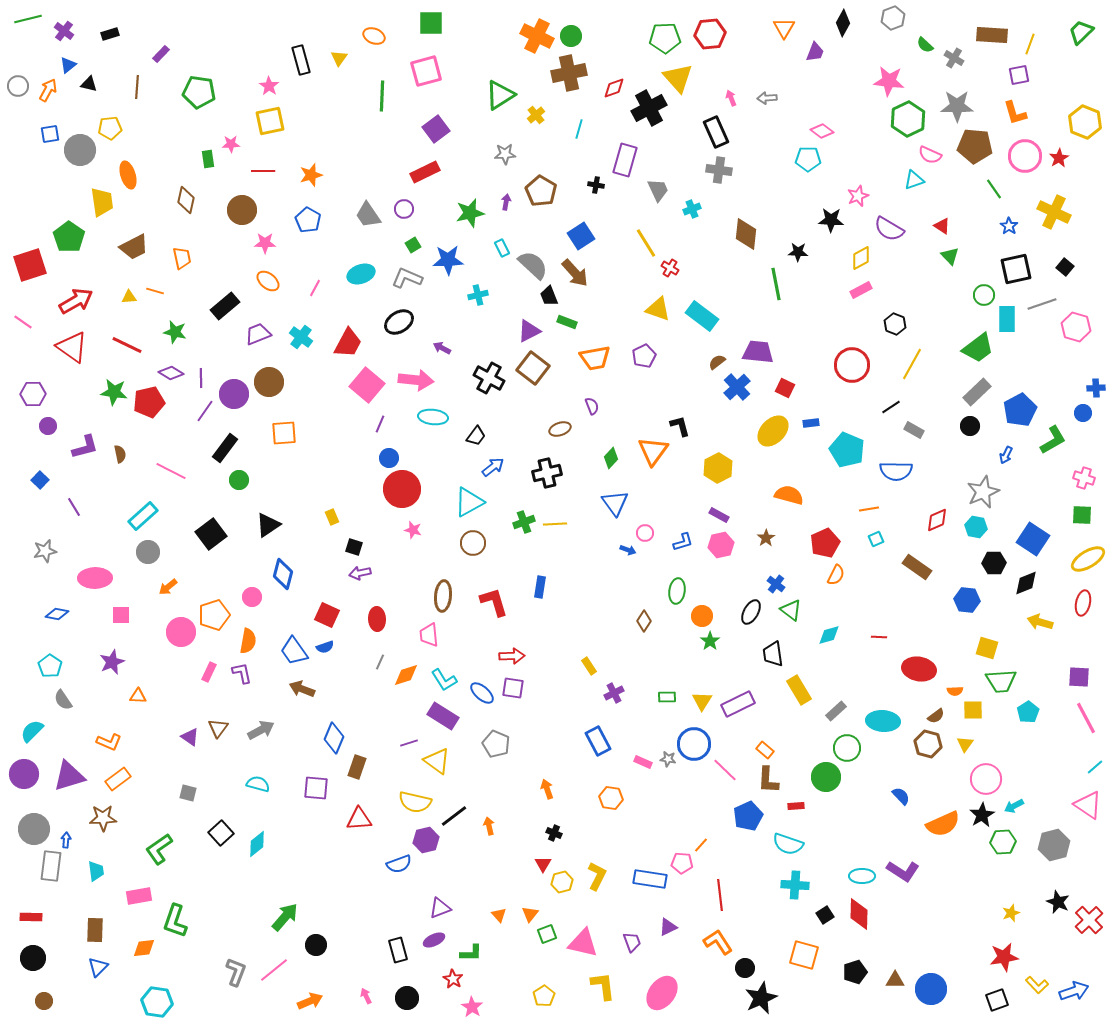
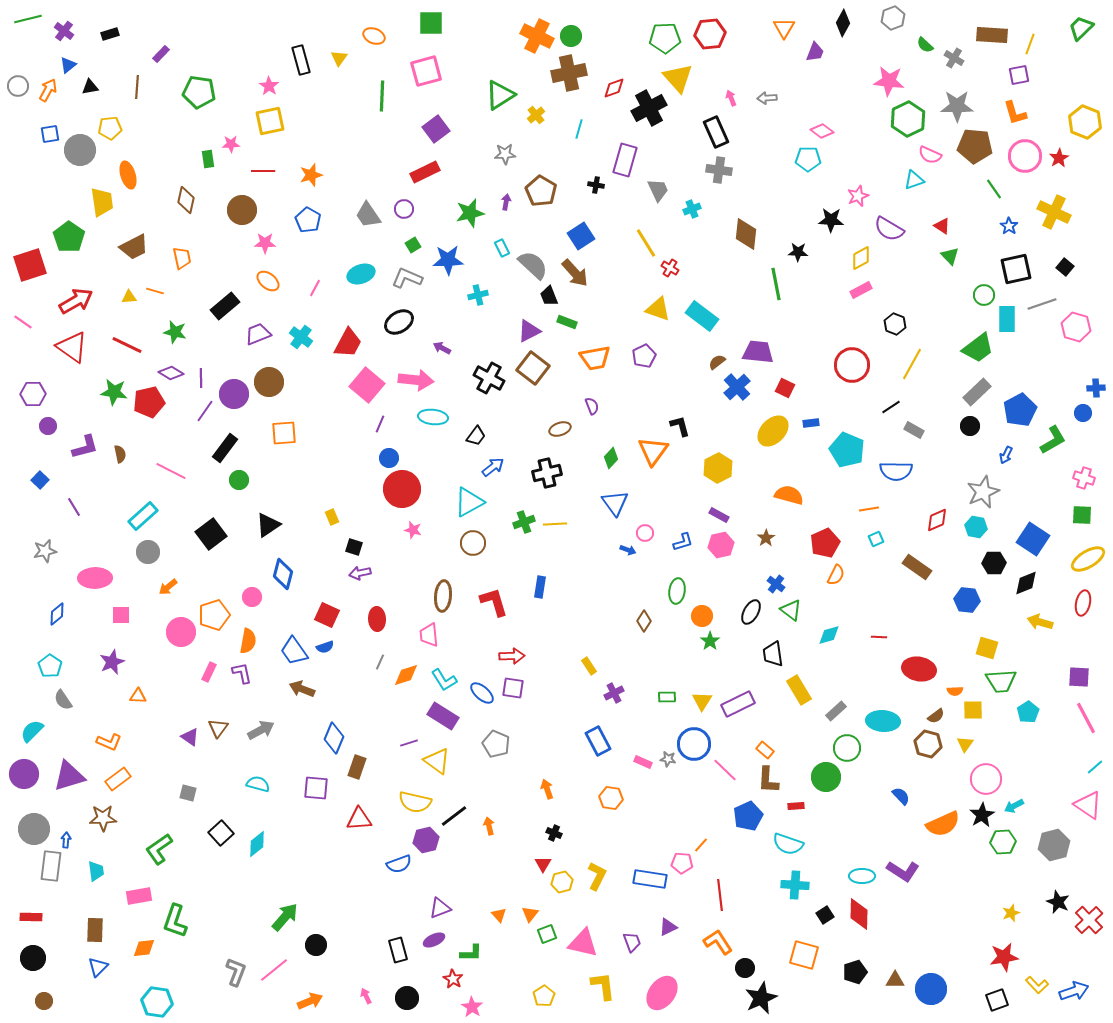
green trapezoid at (1081, 32): moved 4 px up
black triangle at (89, 84): moved 1 px right, 3 px down; rotated 24 degrees counterclockwise
blue diamond at (57, 614): rotated 50 degrees counterclockwise
